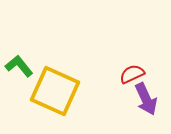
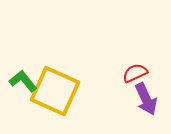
green L-shape: moved 4 px right, 15 px down
red semicircle: moved 3 px right, 1 px up
